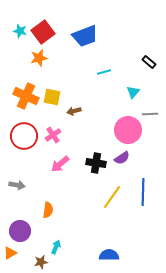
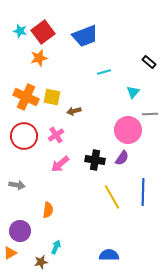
orange cross: moved 1 px down
pink cross: moved 3 px right
purple semicircle: rotated 21 degrees counterclockwise
black cross: moved 1 px left, 3 px up
yellow line: rotated 65 degrees counterclockwise
